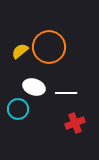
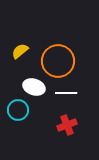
orange circle: moved 9 px right, 14 px down
cyan circle: moved 1 px down
red cross: moved 8 px left, 2 px down
